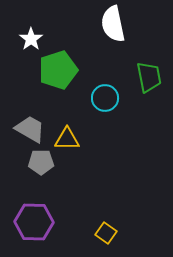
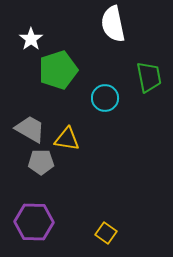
yellow triangle: rotated 8 degrees clockwise
